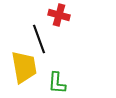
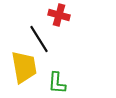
black line: rotated 12 degrees counterclockwise
